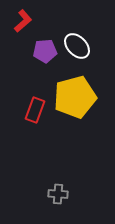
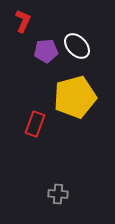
red L-shape: rotated 25 degrees counterclockwise
purple pentagon: moved 1 px right
red rectangle: moved 14 px down
